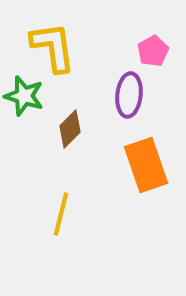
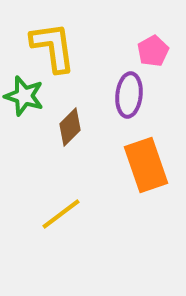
brown diamond: moved 2 px up
yellow line: rotated 39 degrees clockwise
